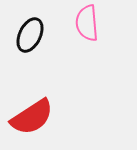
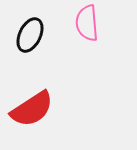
red semicircle: moved 8 px up
